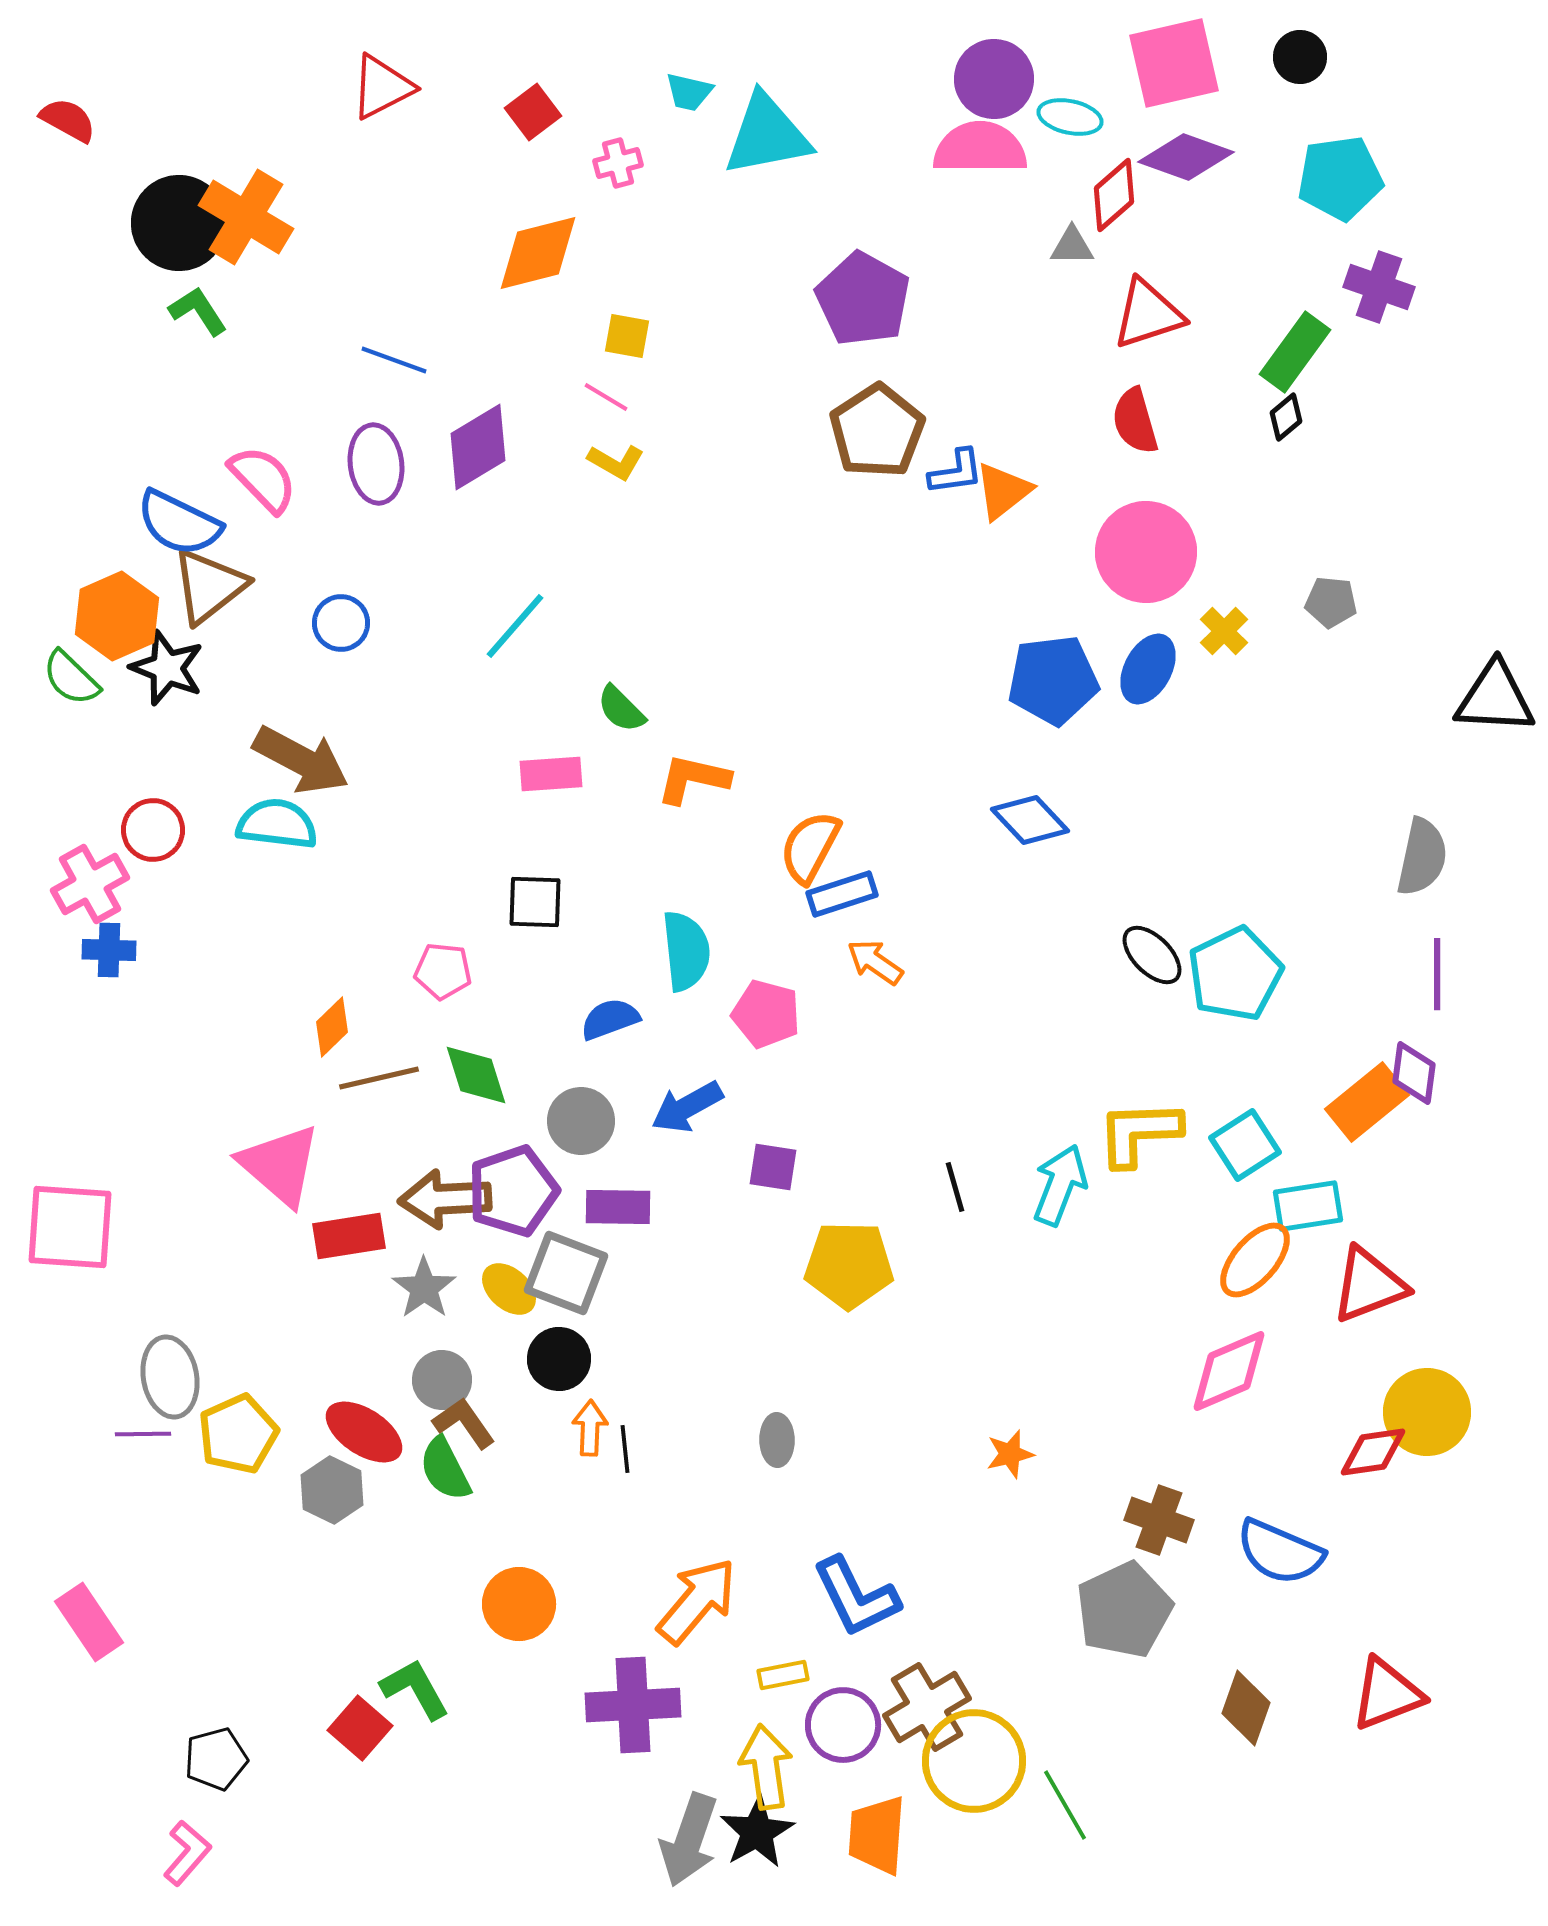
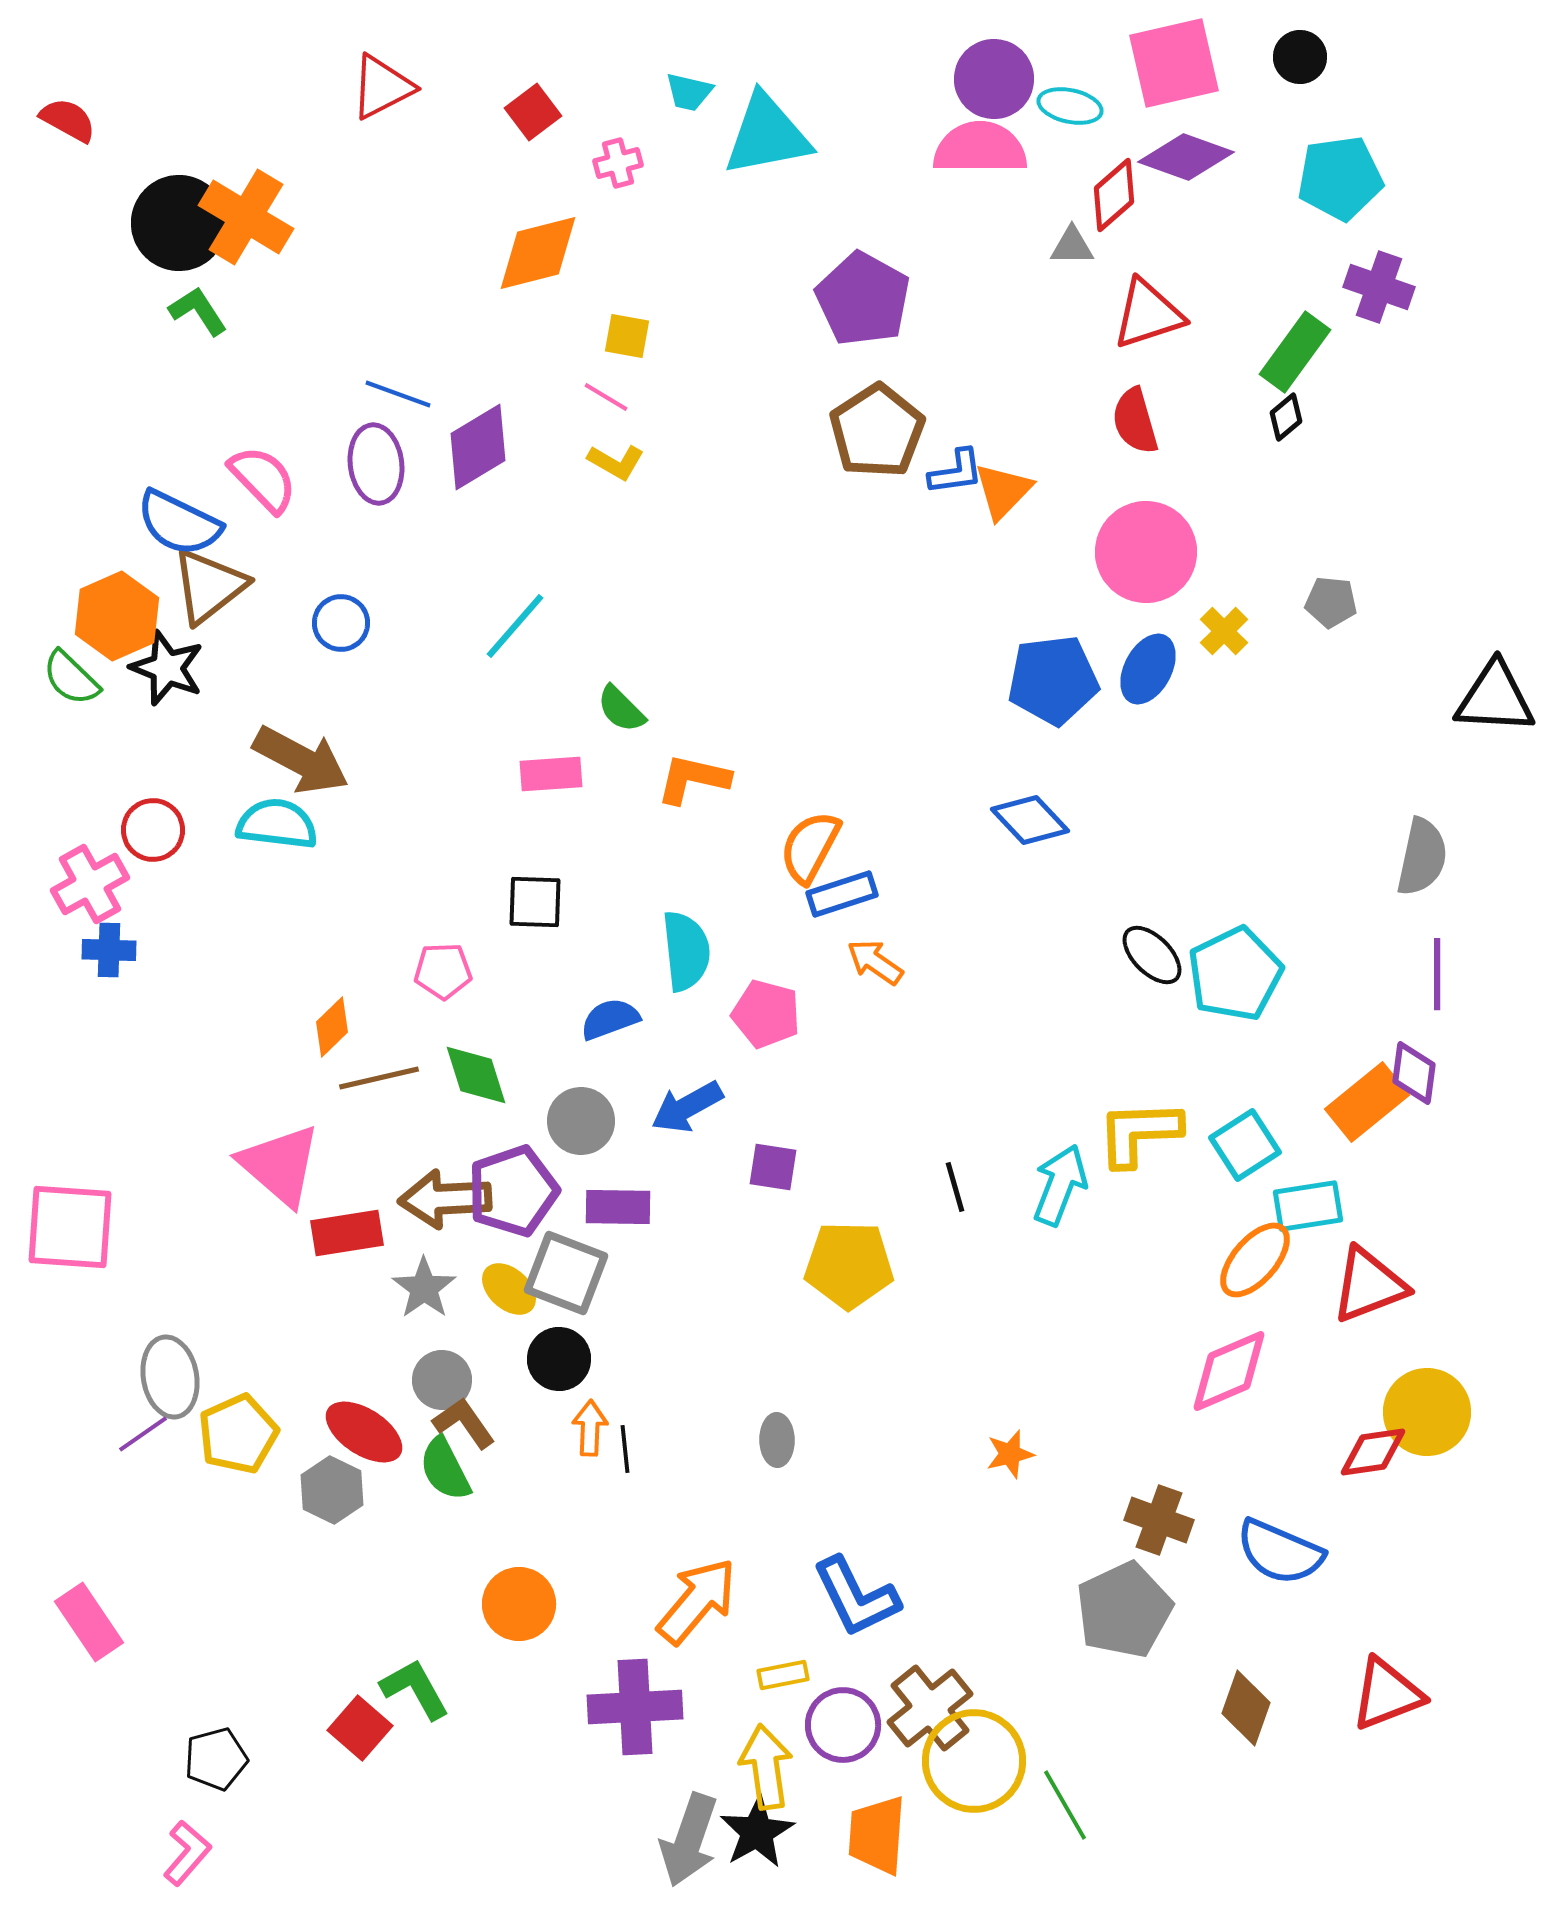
cyan ellipse at (1070, 117): moved 11 px up
blue line at (394, 360): moved 4 px right, 34 px down
orange triangle at (1003, 491): rotated 8 degrees counterclockwise
pink pentagon at (443, 971): rotated 8 degrees counterclockwise
red rectangle at (349, 1236): moved 2 px left, 3 px up
purple line at (143, 1434): rotated 34 degrees counterclockwise
purple cross at (633, 1705): moved 2 px right, 2 px down
brown cross at (927, 1707): moved 3 px right, 1 px down; rotated 8 degrees counterclockwise
